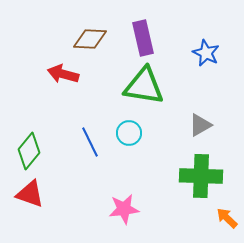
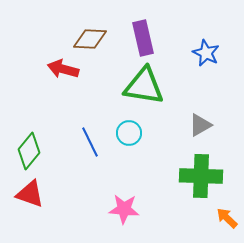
red arrow: moved 5 px up
pink star: rotated 12 degrees clockwise
